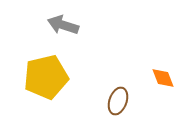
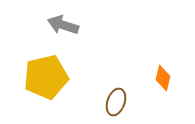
orange diamond: rotated 35 degrees clockwise
brown ellipse: moved 2 px left, 1 px down
